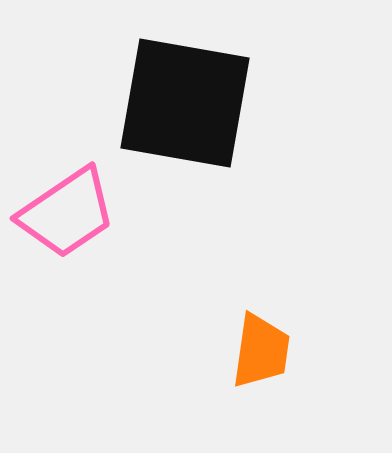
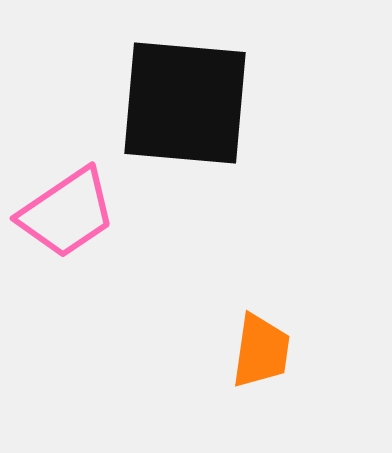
black square: rotated 5 degrees counterclockwise
